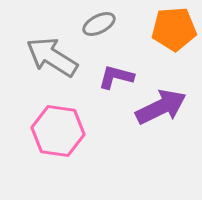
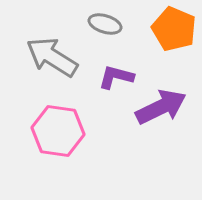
gray ellipse: moved 6 px right; rotated 44 degrees clockwise
orange pentagon: rotated 27 degrees clockwise
